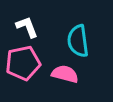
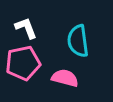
white L-shape: moved 1 px left, 1 px down
pink semicircle: moved 4 px down
